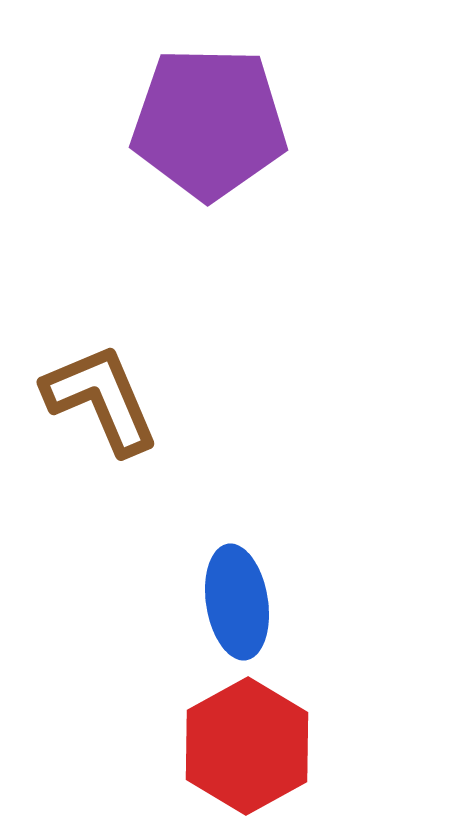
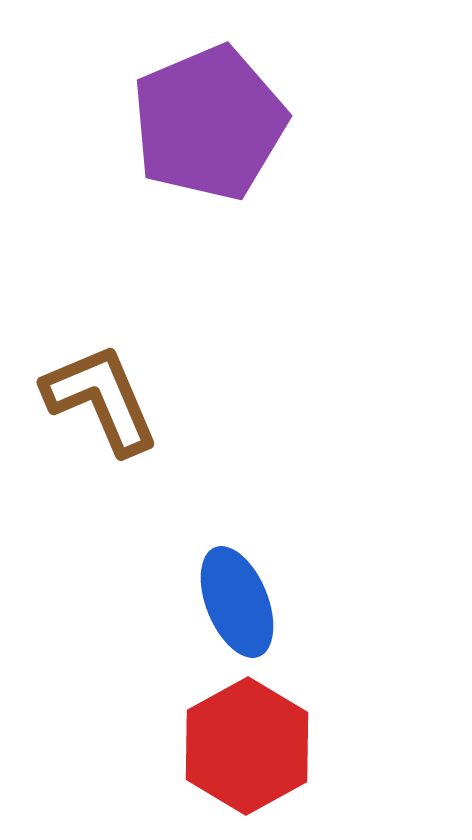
purple pentagon: rotated 24 degrees counterclockwise
blue ellipse: rotated 13 degrees counterclockwise
